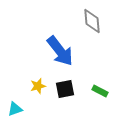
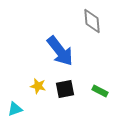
yellow star: rotated 28 degrees clockwise
